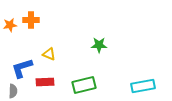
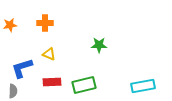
orange cross: moved 14 px right, 3 px down
red rectangle: moved 7 px right
